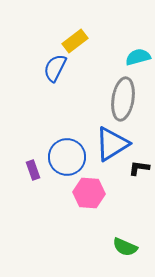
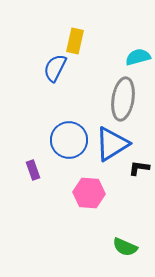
yellow rectangle: rotated 40 degrees counterclockwise
blue circle: moved 2 px right, 17 px up
